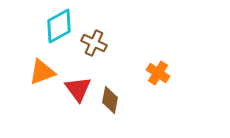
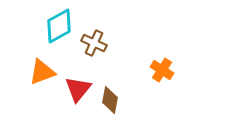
orange cross: moved 4 px right, 3 px up
red triangle: rotated 16 degrees clockwise
